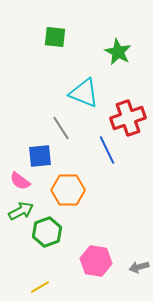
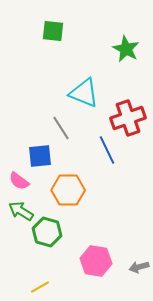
green square: moved 2 px left, 6 px up
green star: moved 8 px right, 3 px up
pink semicircle: moved 1 px left
green arrow: rotated 120 degrees counterclockwise
green hexagon: rotated 24 degrees counterclockwise
